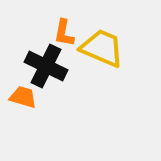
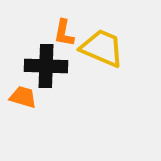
black cross: rotated 24 degrees counterclockwise
